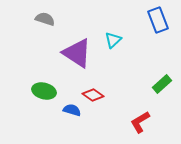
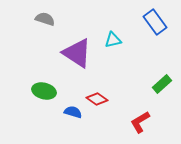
blue rectangle: moved 3 px left, 2 px down; rotated 15 degrees counterclockwise
cyan triangle: rotated 30 degrees clockwise
red diamond: moved 4 px right, 4 px down
blue semicircle: moved 1 px right, 2 px down
